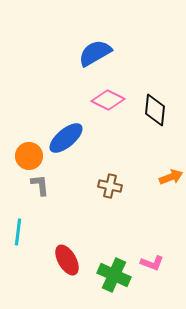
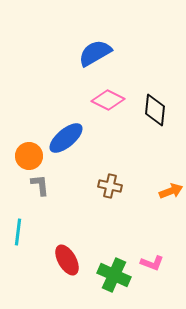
orange arrow: moved 14 px down
